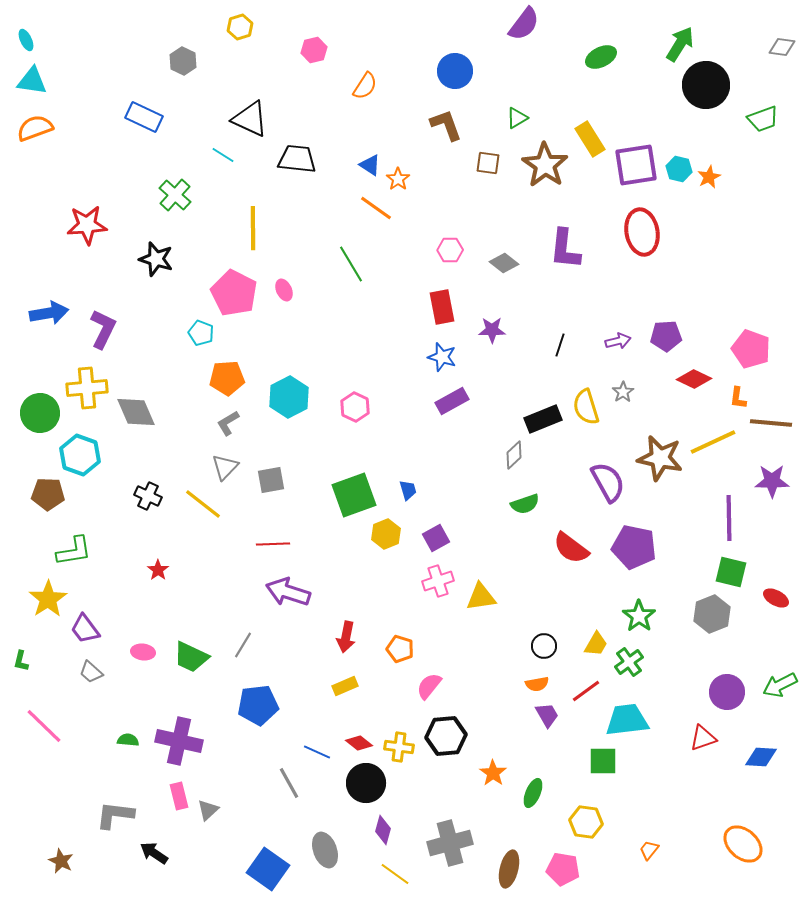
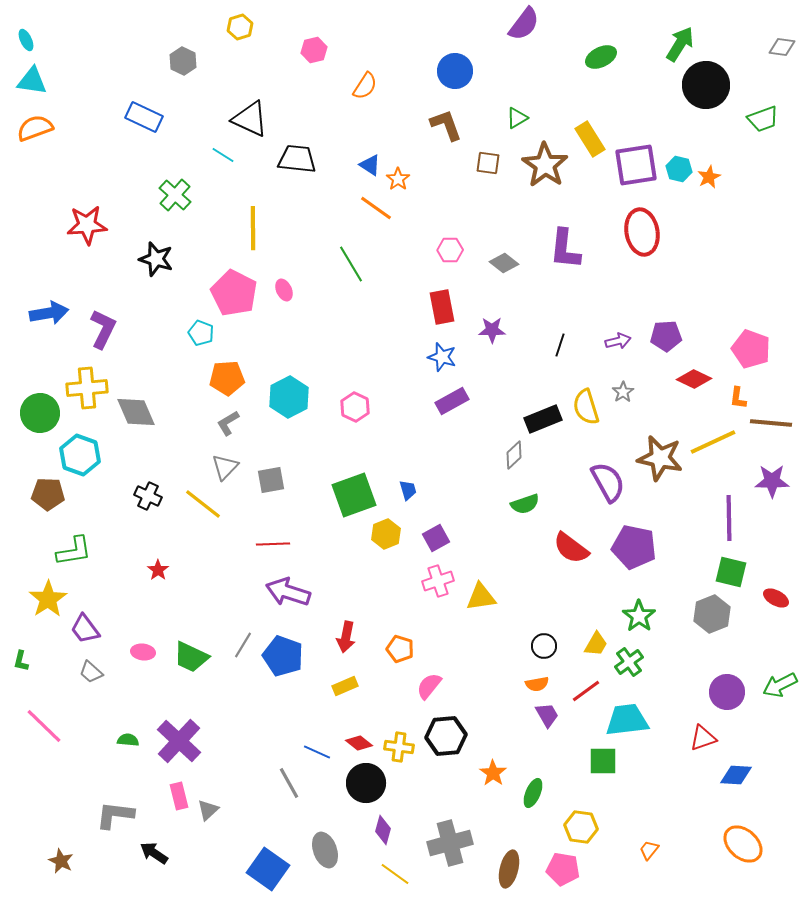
blue pentagon at (258, 705): moved 25 px right, 49 px up; rotated 27 degrees clockwise
purple cross at (179, 741): rotated 30 degrees clockwise
blue diamond at (761, 757): moved 25 px left, 18 px down
yellow hexagon at (586, 822): moved 5 px left, 5 px down
